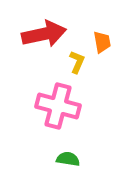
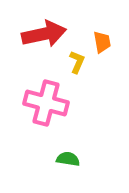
pink cross: moved 12 px left, 3 px up
